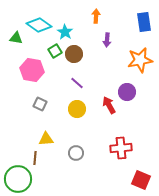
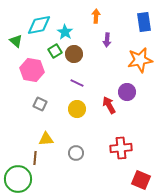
cyan diamond: rotated 45 degrees counterclockwise
green triangle: moved 3 px down; rotated 32 degrees clockwise
purple line: rotated 16 degrees counterclockwise
